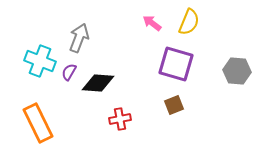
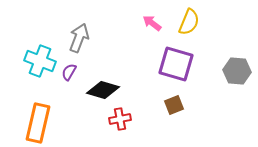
black diamond: moved 5 px right, 7 px down; rotated 12 degrees clockwise
orange rectangle: rotated 39 degrees clockwise
